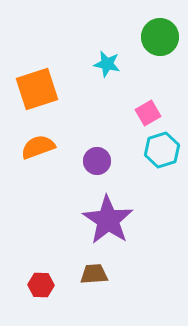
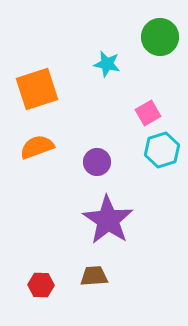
orange semicircle: moved 1 px left
purple circle: moved 1 px down
brown trapezoid: moved 2 px down
